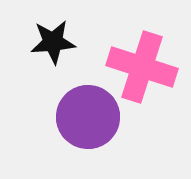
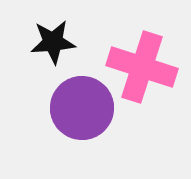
purple circle: moved 6 px left, 9 px up
